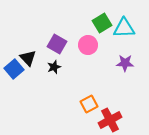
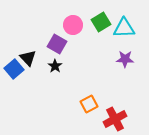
green square: moved 1 px left, 1 px up
pink circle: moved 15 px left, 20 px up
purple star: moved 4 px up
black star: moved 1 px right, 1 px up; rotated 16 degrees counterclockwise
red cross: moved 5 px right, 1 px up
